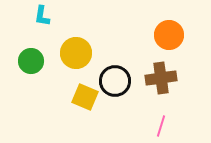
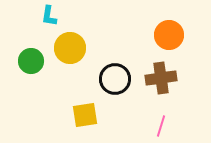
cyan L-shape: moved 7 px right
yellow circle: moved 6 px left, 5 px up
black circle: moved 2 px up
yellow square: moved 18 px down; rotated 32 degrees counterclockwise
